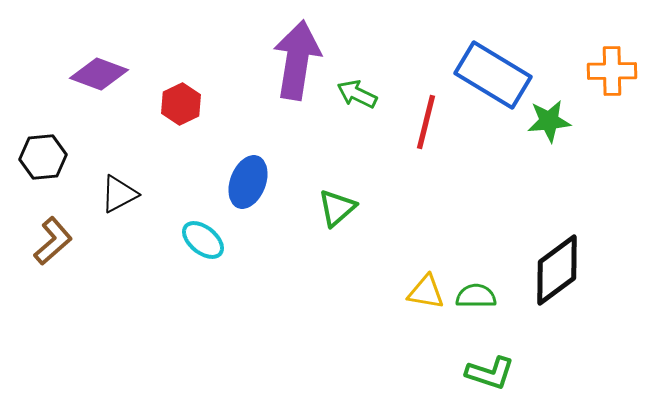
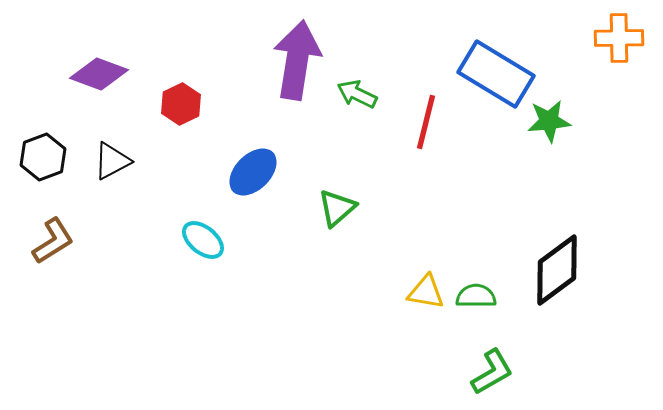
orange cross: moved 7 px right, 33 px up
blue rectangle: moved 3 px right, 1 px up
black hexagon: rotated 15 degrees counterclockwise
blue ellipse: moved 5 px right, 10 px up; rotated 24 degrees clockwise
black triangle: moved 7 px left, 33 px up
brown L-shape: rotated 9 degrees clockwise
green L-shape: moved 2 px right, 1 px up; rotated 48 degrees counterclockwise
